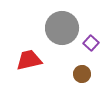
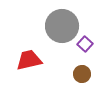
gray circle: moved 2 px up
purple square: moved 6 px left, 1 px down
